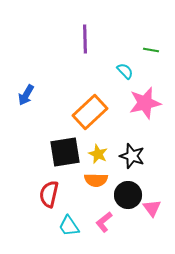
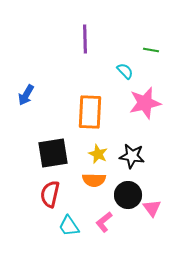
orange rectangle: rotated 44 degrees counterclockwise
black square: moved 12 px left, 1 px down
black star: rotated 10 degrees counterclockwise
orange semicircle: moved 2 px left
red semicircle: moved 1 px right
